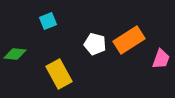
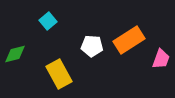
cyan square: rotated 18 degrees counterclockwise
white pentagon: moved 3 px left, 2 px down; rotated 10 degrees counterclockwise
green diamond: rotated 20 degrees counterclockwise
